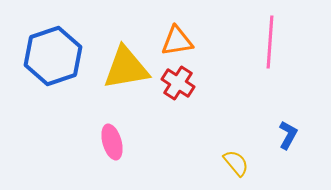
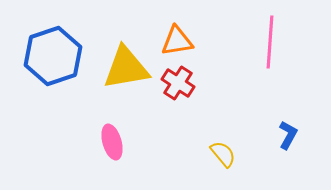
yellow semicircle: moved 13 px left, 9 px up
